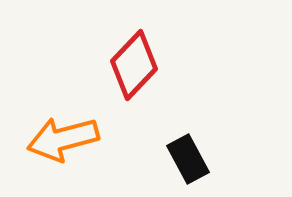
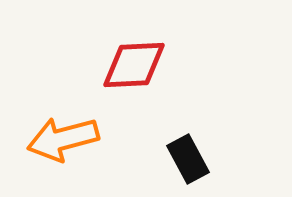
red diamond: rotated 44 degrees clockwise
